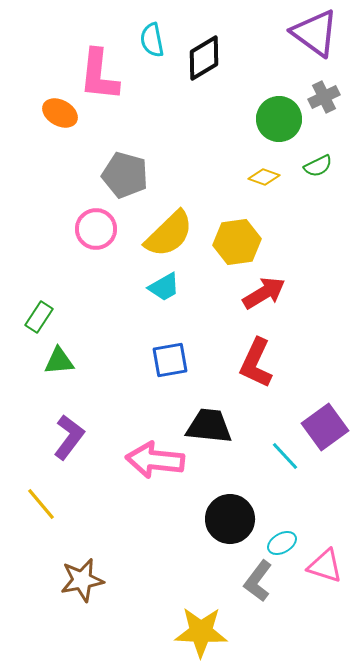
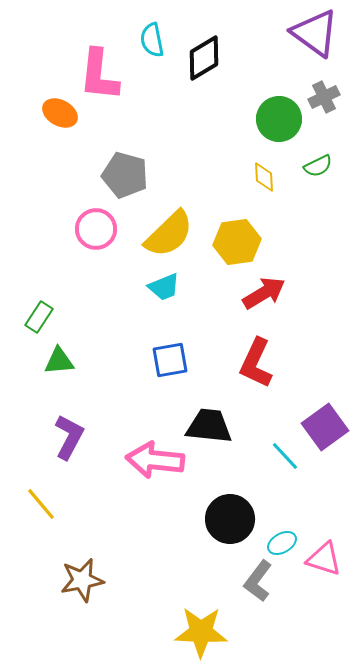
yellow diamond: rotated 68 degrees clockwise
cyan trapezoid: rotated 8 degrees clockwise
purple L-shape: rotated 9 degrees counterclockwise
pink triangle: moved 1 px left, 7 px up
